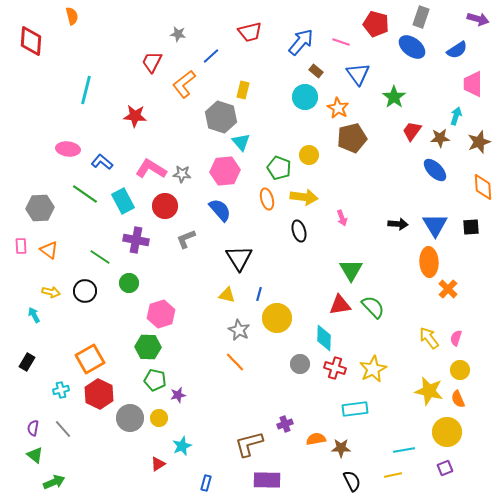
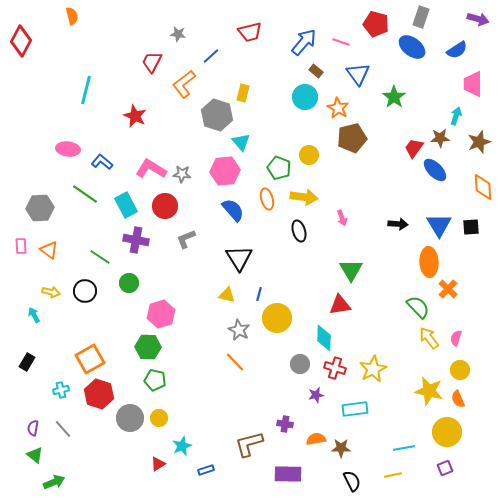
red diamond at (31, 41): moved 10 px left; rotated 24 degrees clockwise
blue arrow at (301, 42): moved 3 px right
yellow rectangle at (243, 90): moved 3 px down
red star at (135, 116): rotated 20 degrees clockwise
gray hexagon at (221, 117): moved 4 px left, 2 px up
red trapezoid at (412, 131): moved 2 px right, 17 px down
cyan rectangle at (123, 201): moved 3 px right, 4 px down
blue semicircle at (220, 210): moved 13 px right
blue triangle at (435, 225): moved 4 px right
green semicircle at (373, 307): moved 45 px right
red hexagon at (99, 394): rotated 8 degrees counterclockwise
purple star at (178, 395): moved 138 px right
purple cross at (285, 424): rotated 28 degrees clockwise
cyan line at (404, 450): moved 2 px up
purple rectangle at (267, 480): moved 21 px right, 6 px up
blue rectangle at (206, 483): moved 13 px up; rotated 56 degrees clockwise
